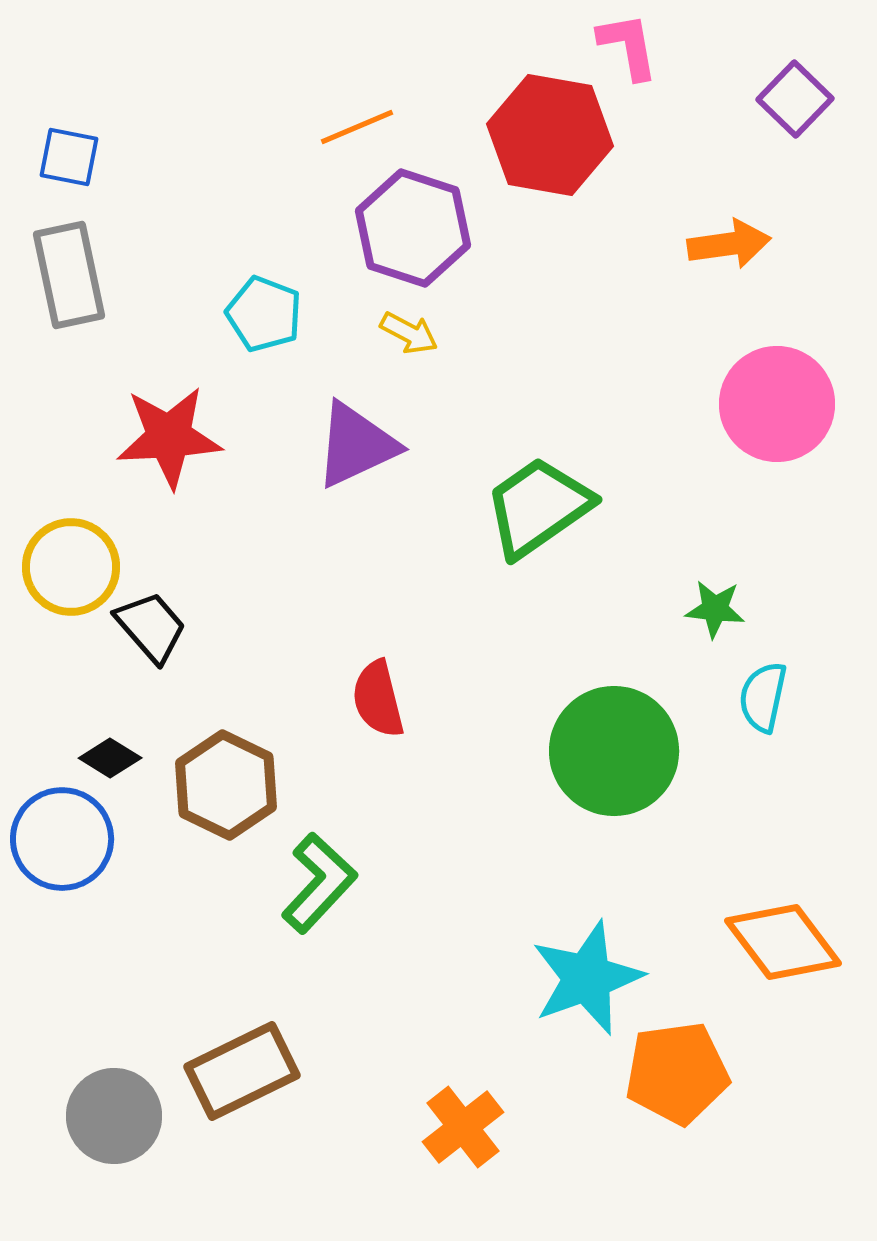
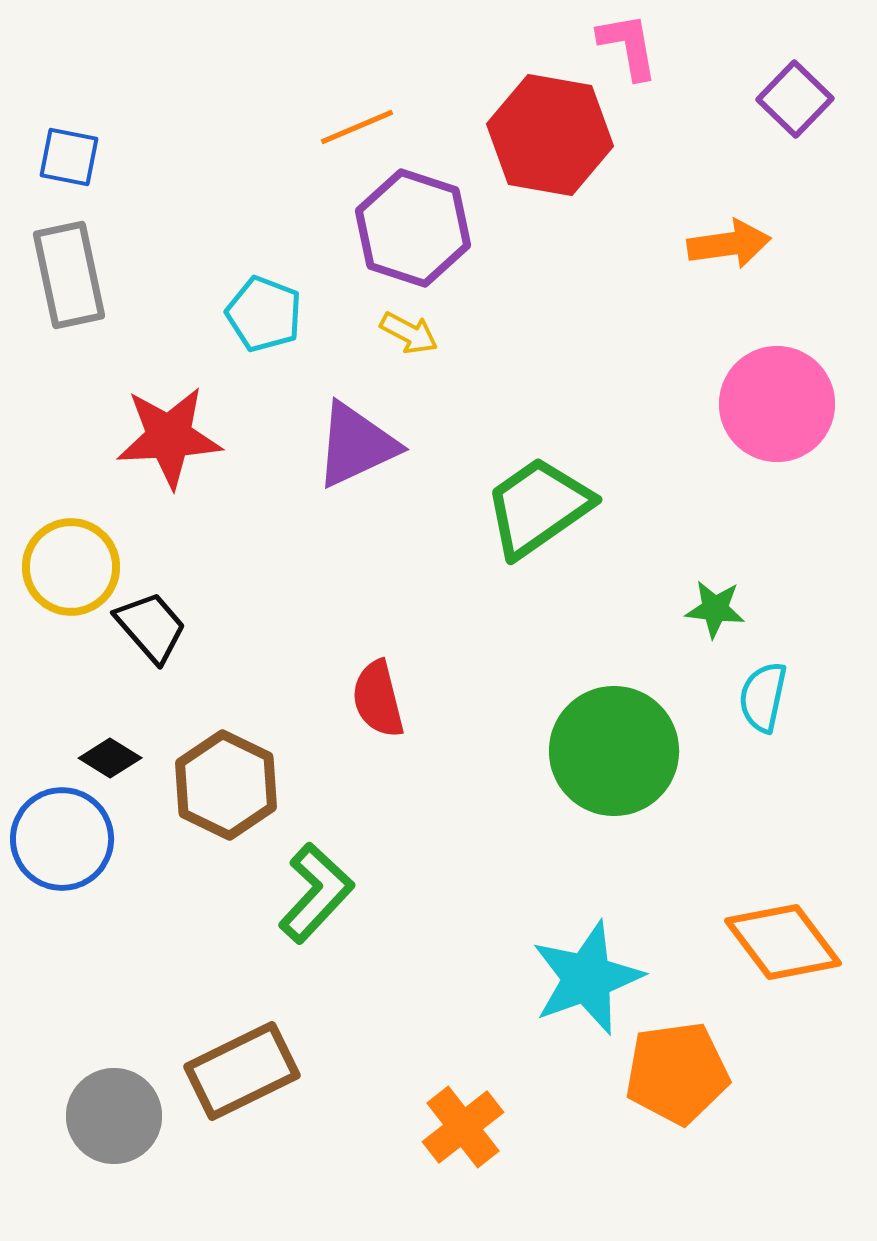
green L-shape: moved 3 px left, 10 px down
